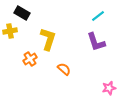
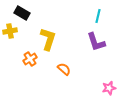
cyan line: rotated 40 degrees counterclockwise
